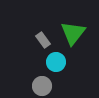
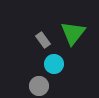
cyan circle: moved 2 px left, 2 px down
gray circle: moved 3 px left
